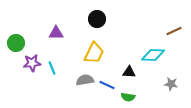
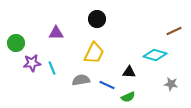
cyan diamond: moved 2 px right; rotated 15 degrees clockwise
gray semicircle: moved 4 px left
green semicircle: rotated 32 degrees counterclockwise
